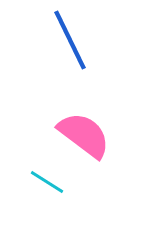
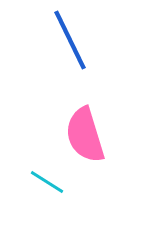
pink semicircle: moved 1 px right; rotated 144 degrees counterclockwise
